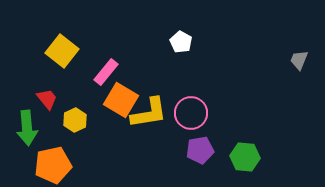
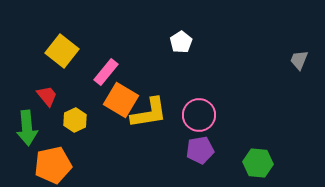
white pentagon: rotated 10 degrees clockwise
red trapezoid: moved 3 px up
pink circle: moved 8 px right, 2 px down
green hexagon: moved 13 px right, 6 px down
